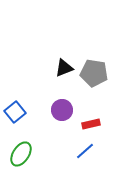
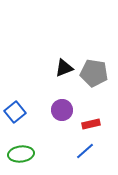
green ellipse: rotated 50 degrees clockwise
